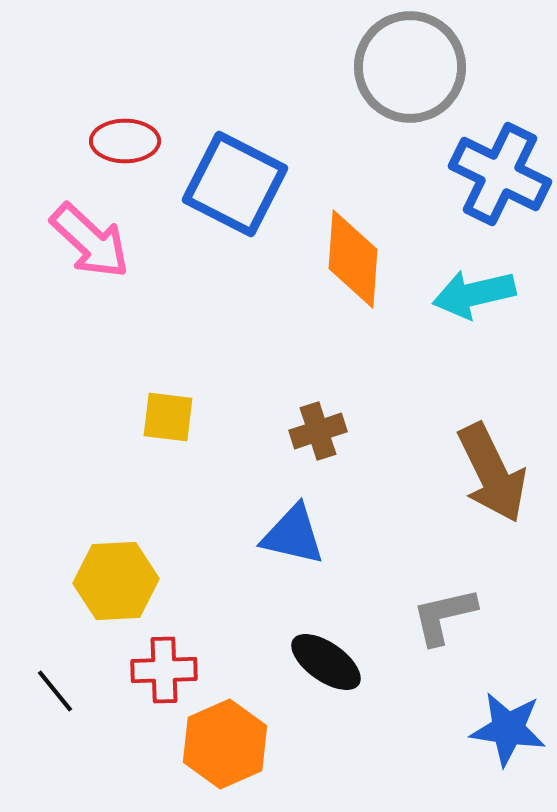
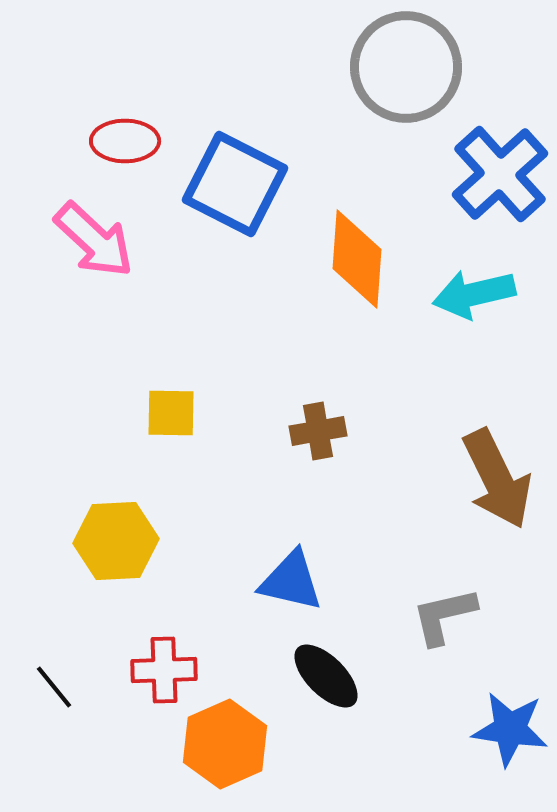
gray circle: moved 4 px left
blue cross: rotated 22 degrees clockwise
pink arrow: moved 4 px right, 1 px up
orange diamond: moved 4 px right
yellow square: moved 3 px right, 4 px up; rotated 6 degrees counterclockwise
brown cross: rotated 8 degrees clockwise
brown arrow: moved 5 px right, 6 px down
blue triangle: moved 2 px left, 46 px down
yellow hexagon: moved 40 px up
black ellipse: moved 14 px down; rotated 10 degrees clockwise
black line: moved 1 px left, 4 px up
blue star: moved 2 px right
